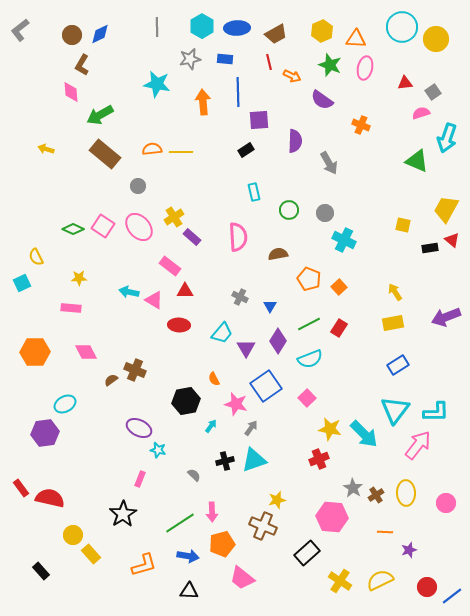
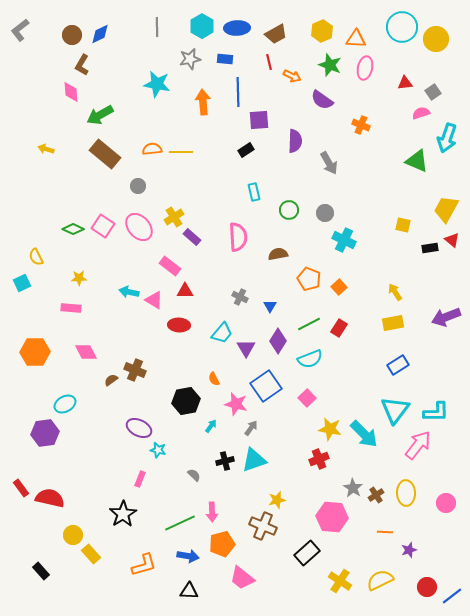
green line at (180, 523): rotated 8 degrees clockwise
